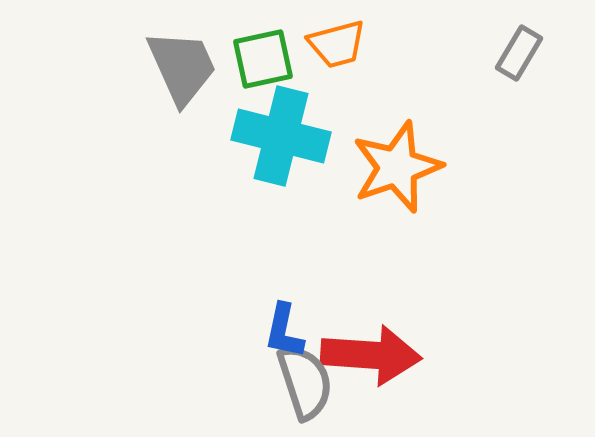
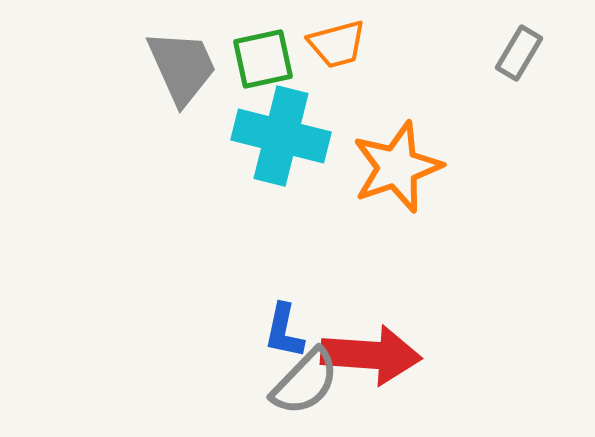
gray semicircle: rotated 62 degrees clockwise
